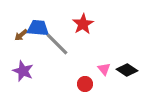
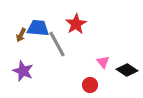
red star: moved 7 px left
brown arrow: rotated 24 degrees counterclockwise
gray line: rotated 16 degrees clockwise
pink triangle: moved 1 px left, 7 px up
red circle: moved 5 px right, 1 px down
